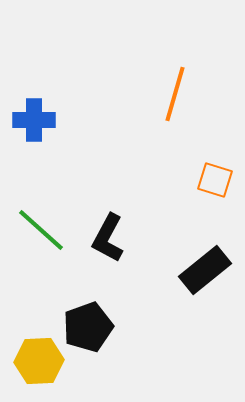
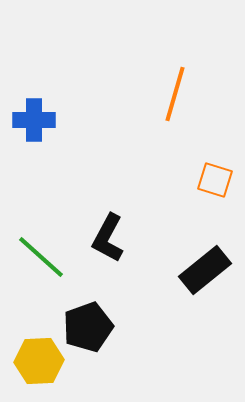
green line: moved 27 px down
